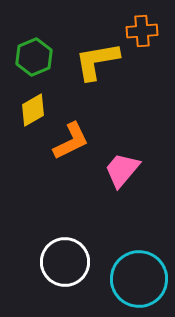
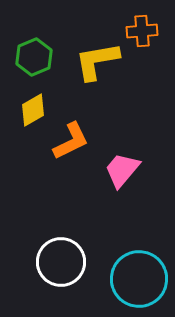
white circle: moved 4 px left
